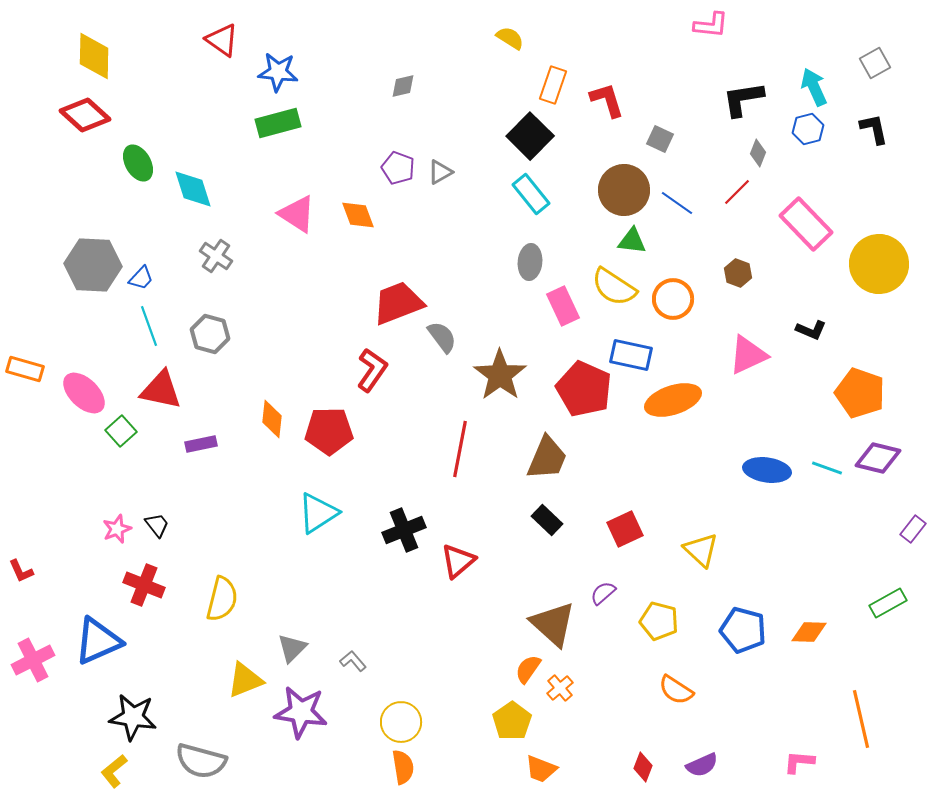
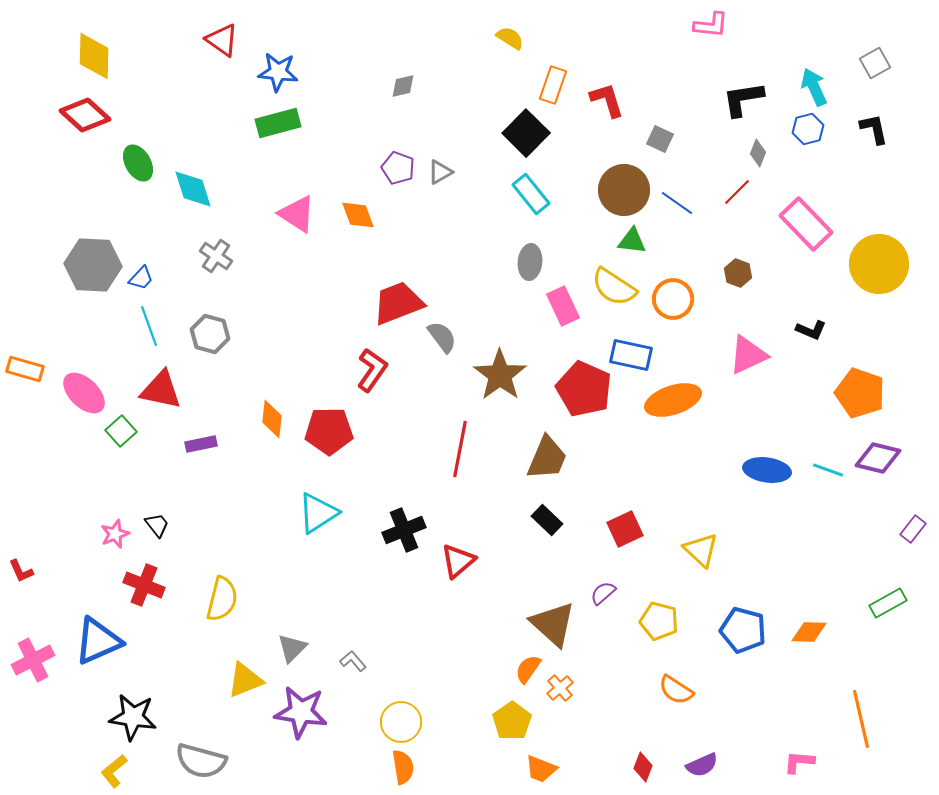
black square at (530, 136): moved 4 px left, 3 px up
cyan line at (827, 468): moved 1 px right, 2 px down
pink star at (117, 529): moved 2 px left, 5 px down
